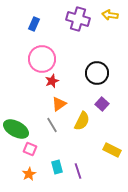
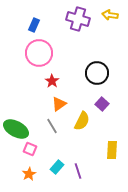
blue rectangle: moved 1 px down
pink circle: moved 3 px left, 6 px up
red star: rotated 16 degrees counterclockwise
gray line: moved 1 px down
yellow rectangle: rotated 66 degrees clockwise
cyan rectangle: rotated 56 degrees clockwise
